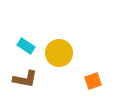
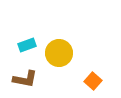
cyan rectangle: moved 1 px right, 1 px up; rotated 54 degrees counterclockwise
orange square: rotated 30 degrees counterclockwise
